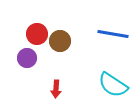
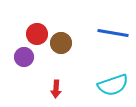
blue line: moved 1 px up
brown circle: moved 1 px right, 2 px down
purple circle: moved 3 px left, 1 px up
cyan semicircle: rotated 52 degrees counterclockwise
